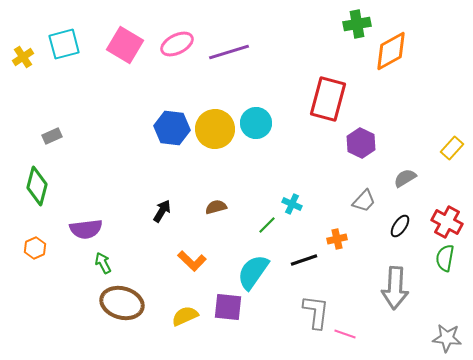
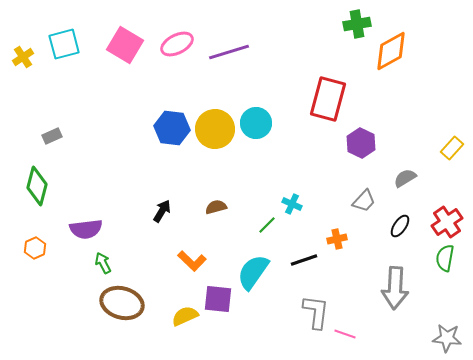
red cross: rotated 28 degrees clockwise
purple square: moved 10 px left, 8 px up
